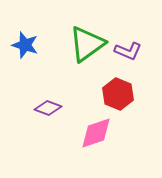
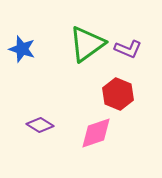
blue star: moved 3 px left, 4 px down
purple L-shape: moved 2 px up
purple diamond: moved 8 px left, 17 px down; rotated 12 degrees clockwise
